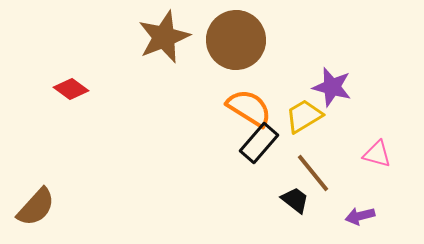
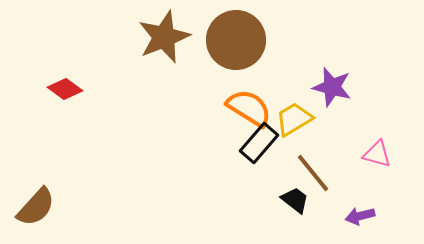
red diamond: moved 6 px left
yellow trapezoid: moved 10 px left, 3 px down
